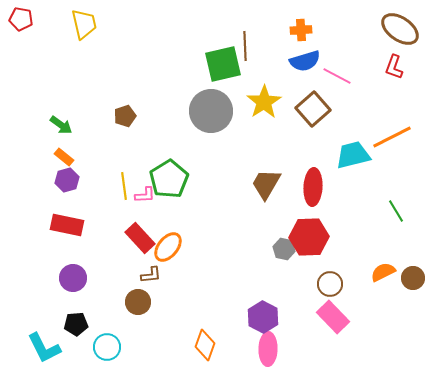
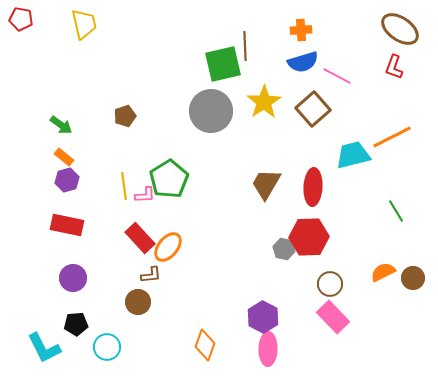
blue semicircle at (305, 61): moved 2 px left, 1 px down
